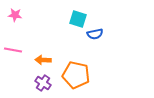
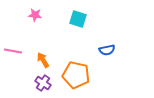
pink star: moved 20 px right
blue semicircle: moved 12 px right, 16 px down
pink line: moved 1 px down
orange arrow: rotated 56 degrees clockwise
